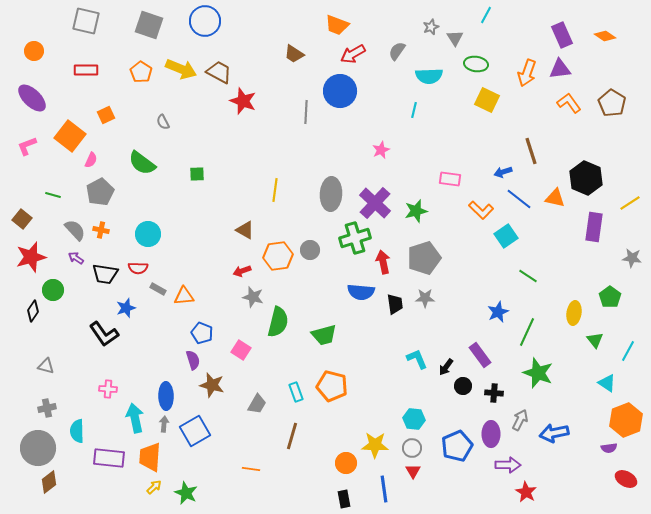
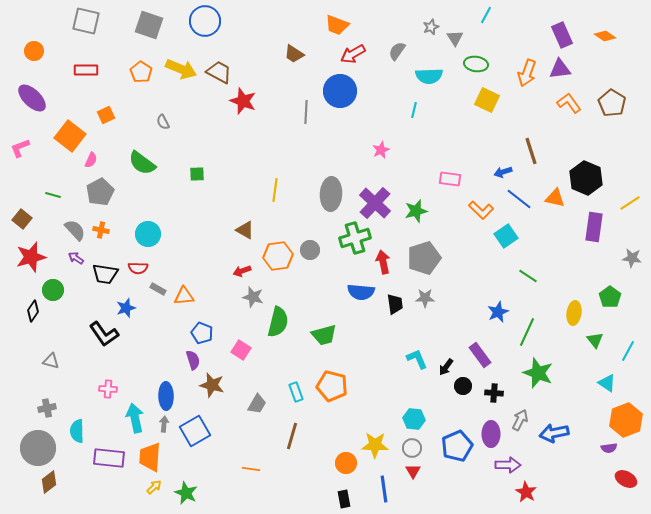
pink L-shape at (27, 146): moved 7 px left, 2 px down
gray triangle at (46, 366): moved 5 px right, 5 px up
